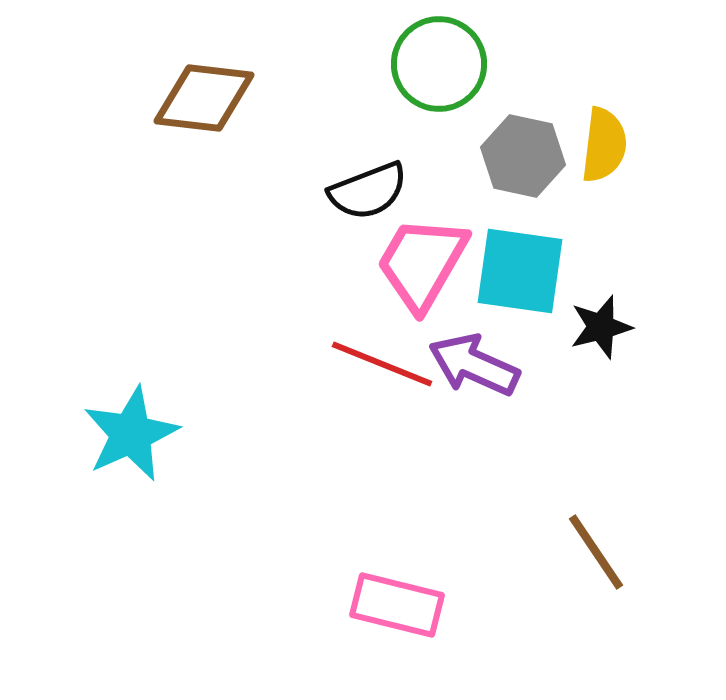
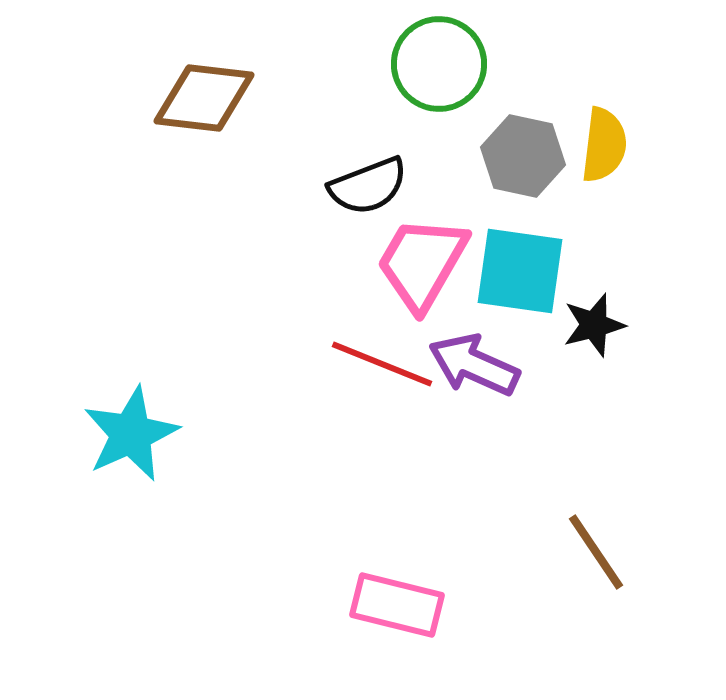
black semicircle: moved 5 px up
black star: moved 7 px left, 2 px up
